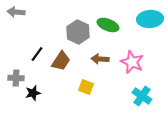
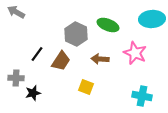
gray arrow: rotated 24 degrees clockwise
cyan ellipse: moved 2 px right
gray hexagon: moved 2 px left, 2 px down
pink star: moved 3 px right, 9 px up
cyan cross: rotated 24 degrees counterclockwise
